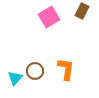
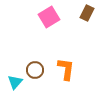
brown rectangle: moved 5 px right, 2 px down
brown circle: moved 1 px up
cyan triangle: moved 4 px down
